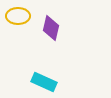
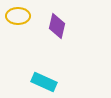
purple diamond: moved 6 px right, 2 px up
